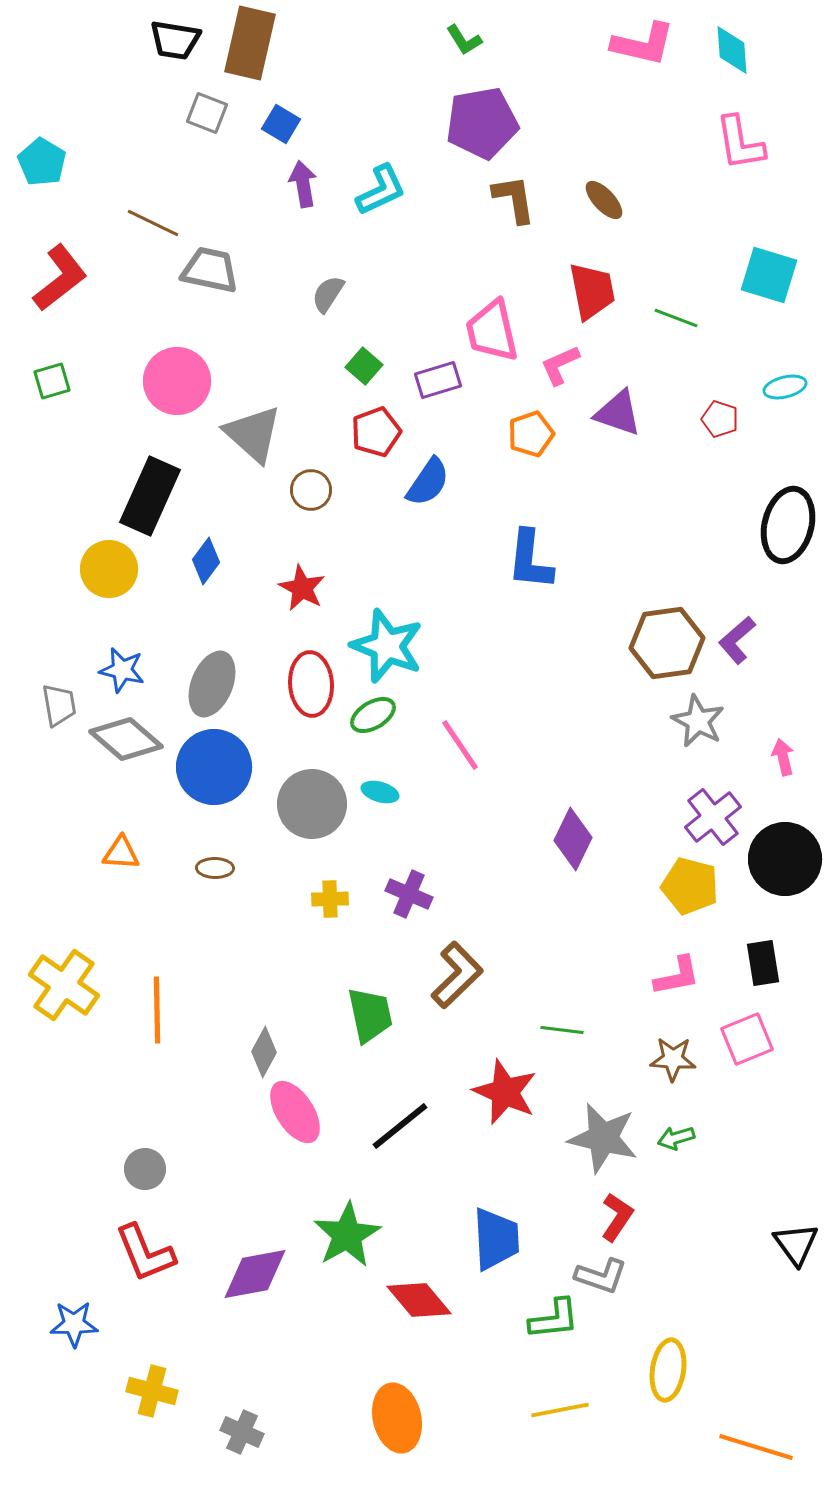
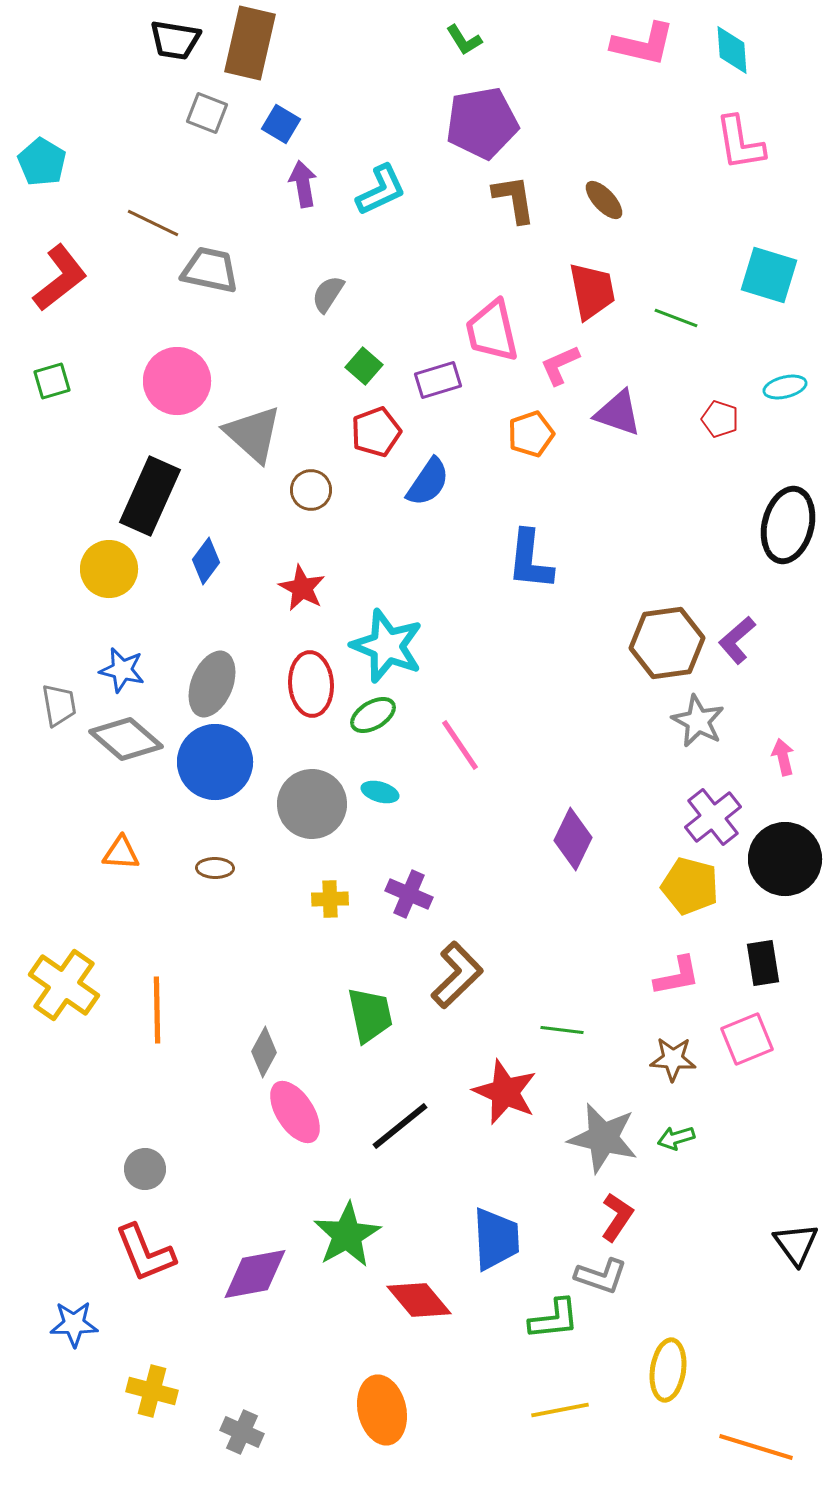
blue circle at (214, 767): moved 1 px right, 5 px up
orange ellipse at (397, 1418): moved 15 px left, 8 px up
